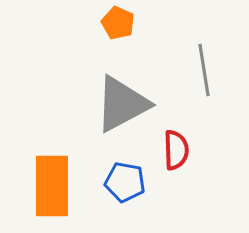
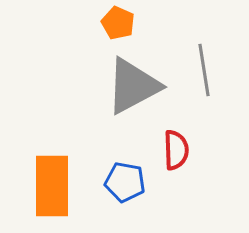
gray triangle: moved 11 px right, 18 px up
